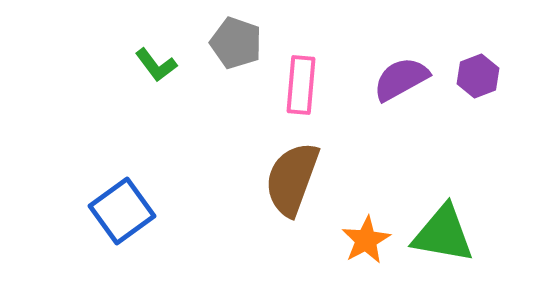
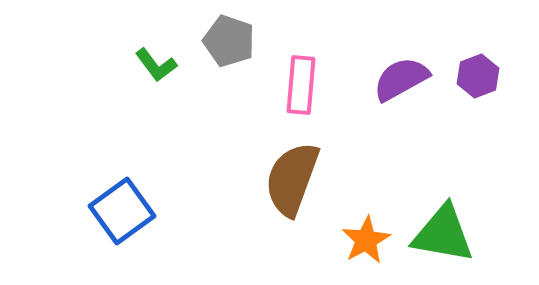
gray pentagon: moved 7 px left, 2 px up
